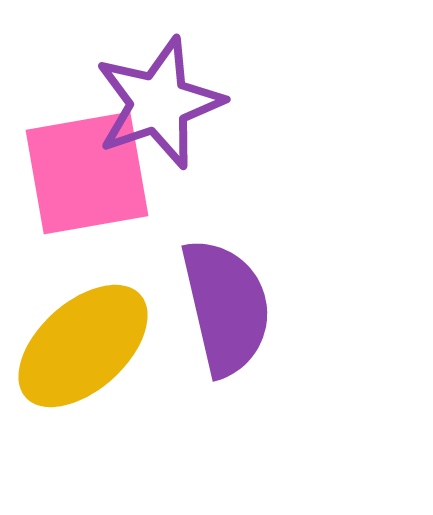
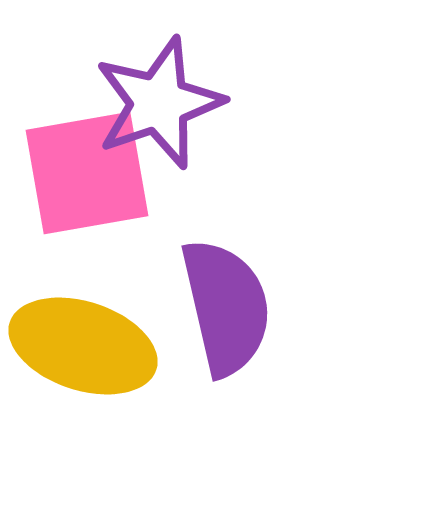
yellow ellipse: rotated 60 degrees clockwise
